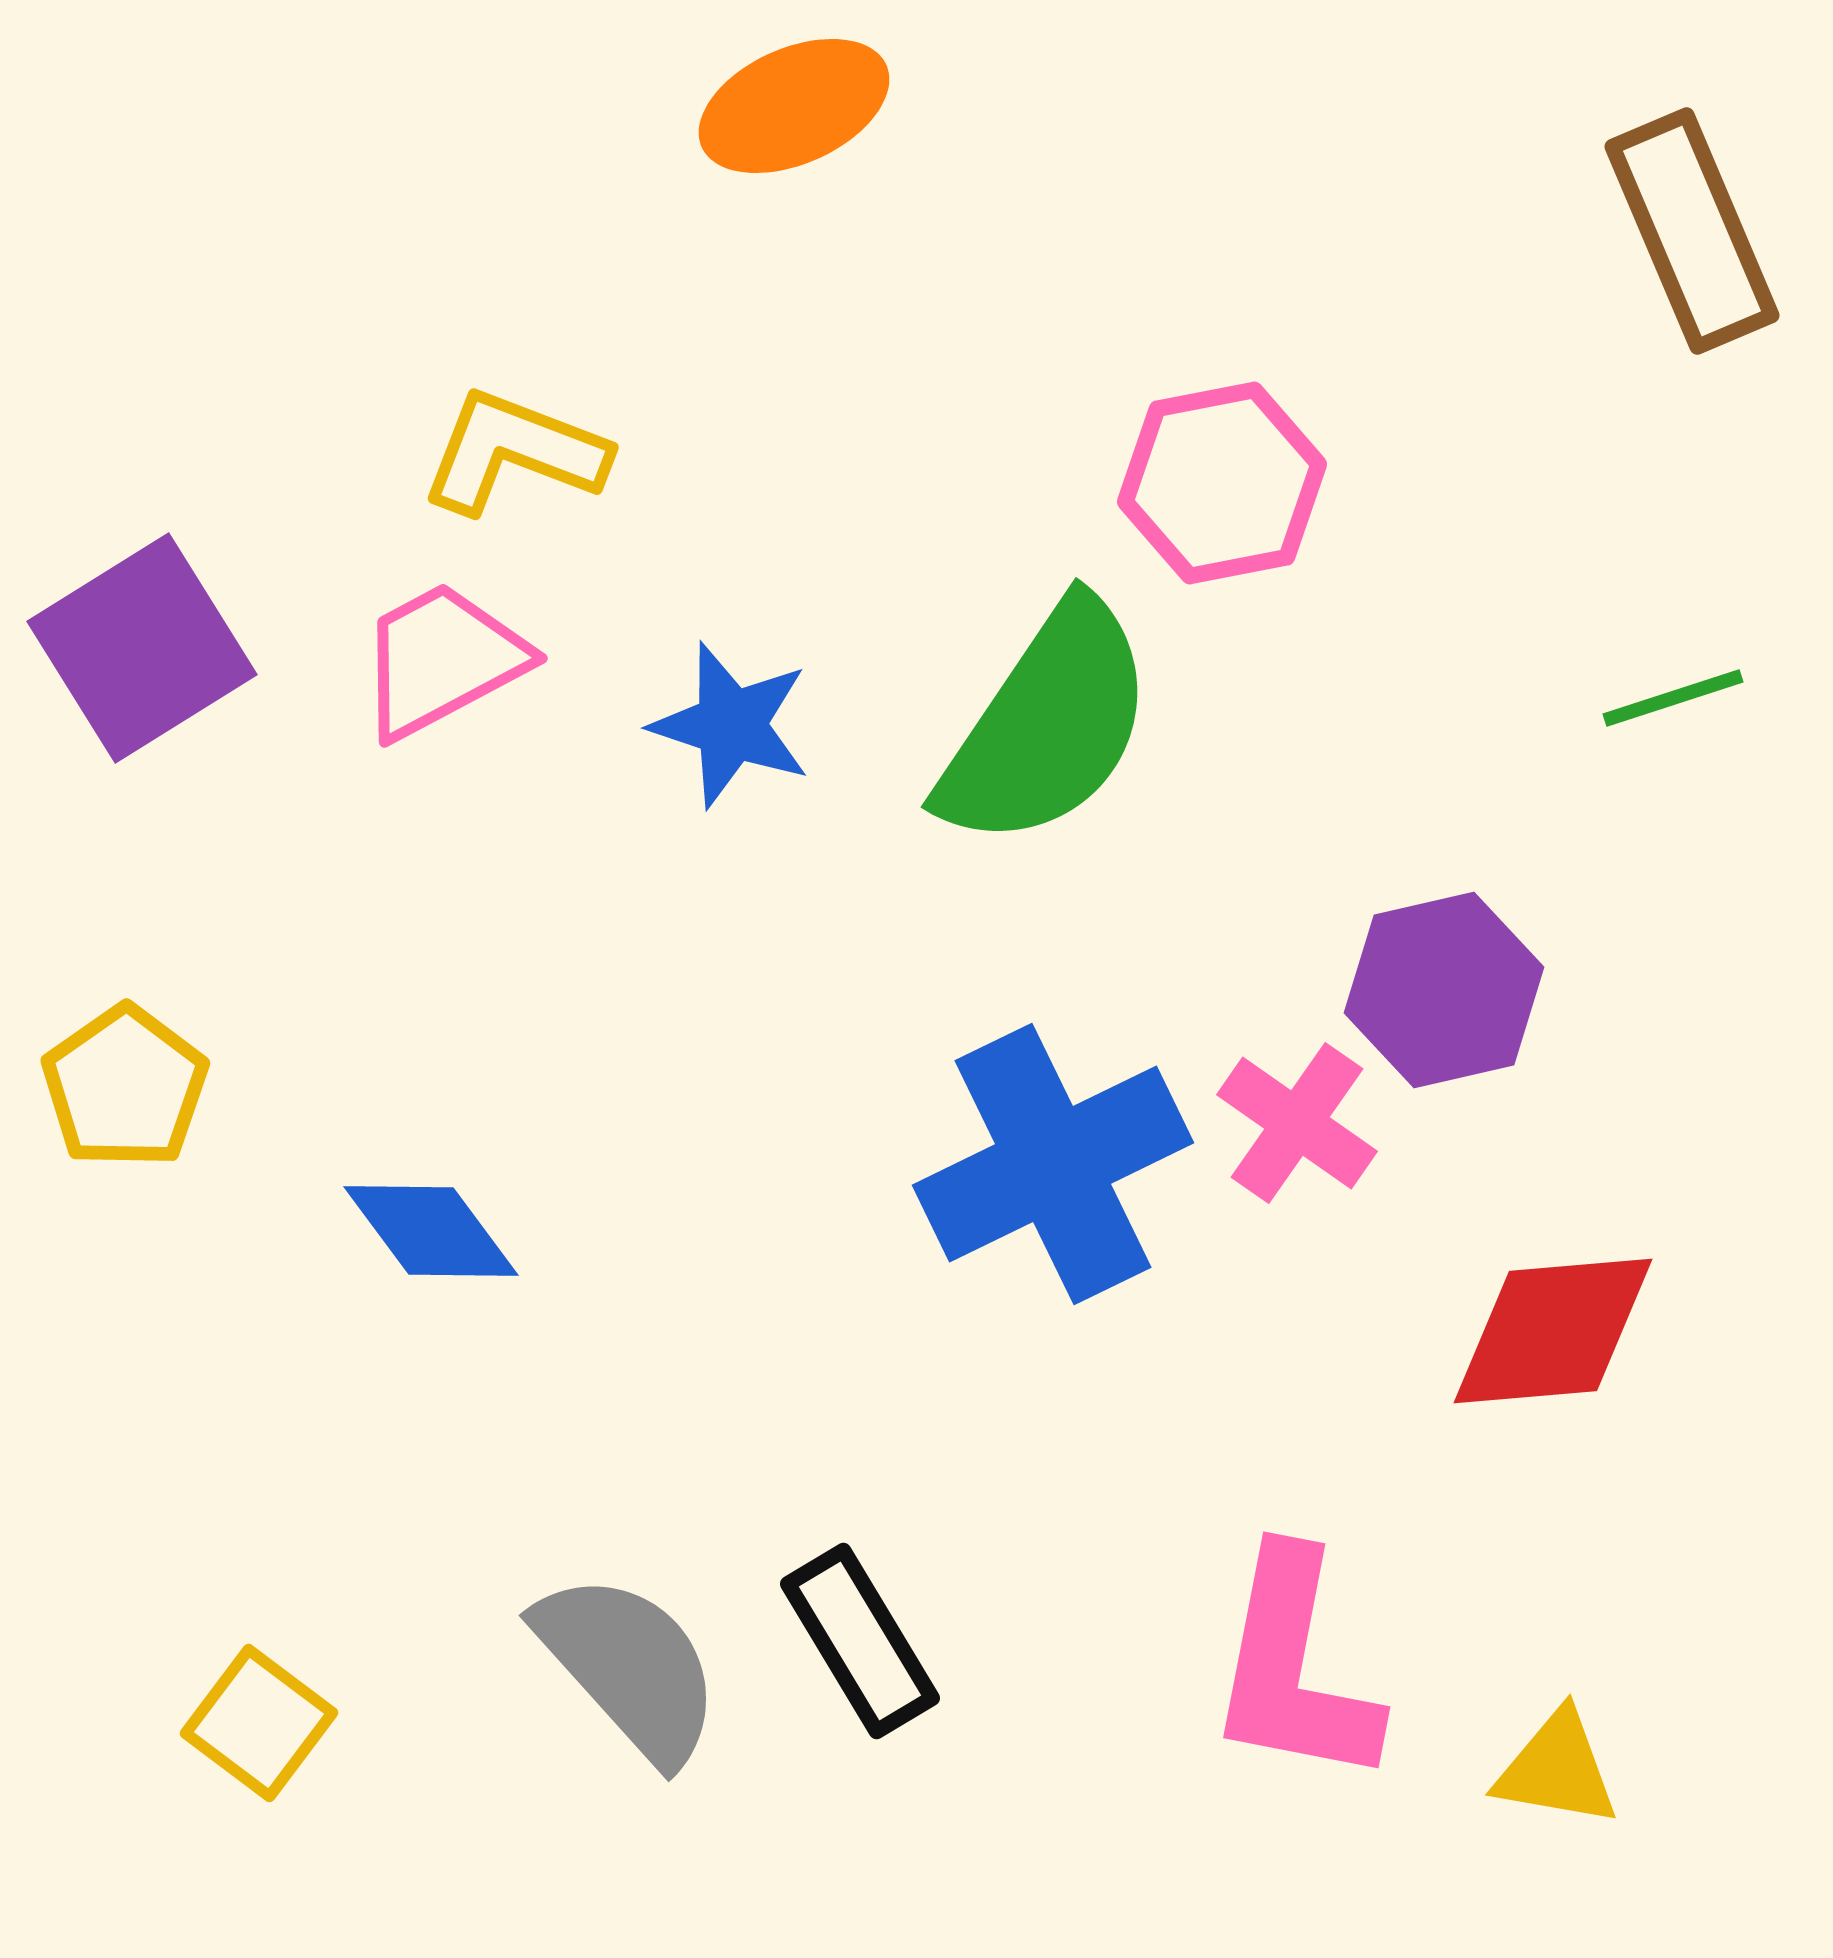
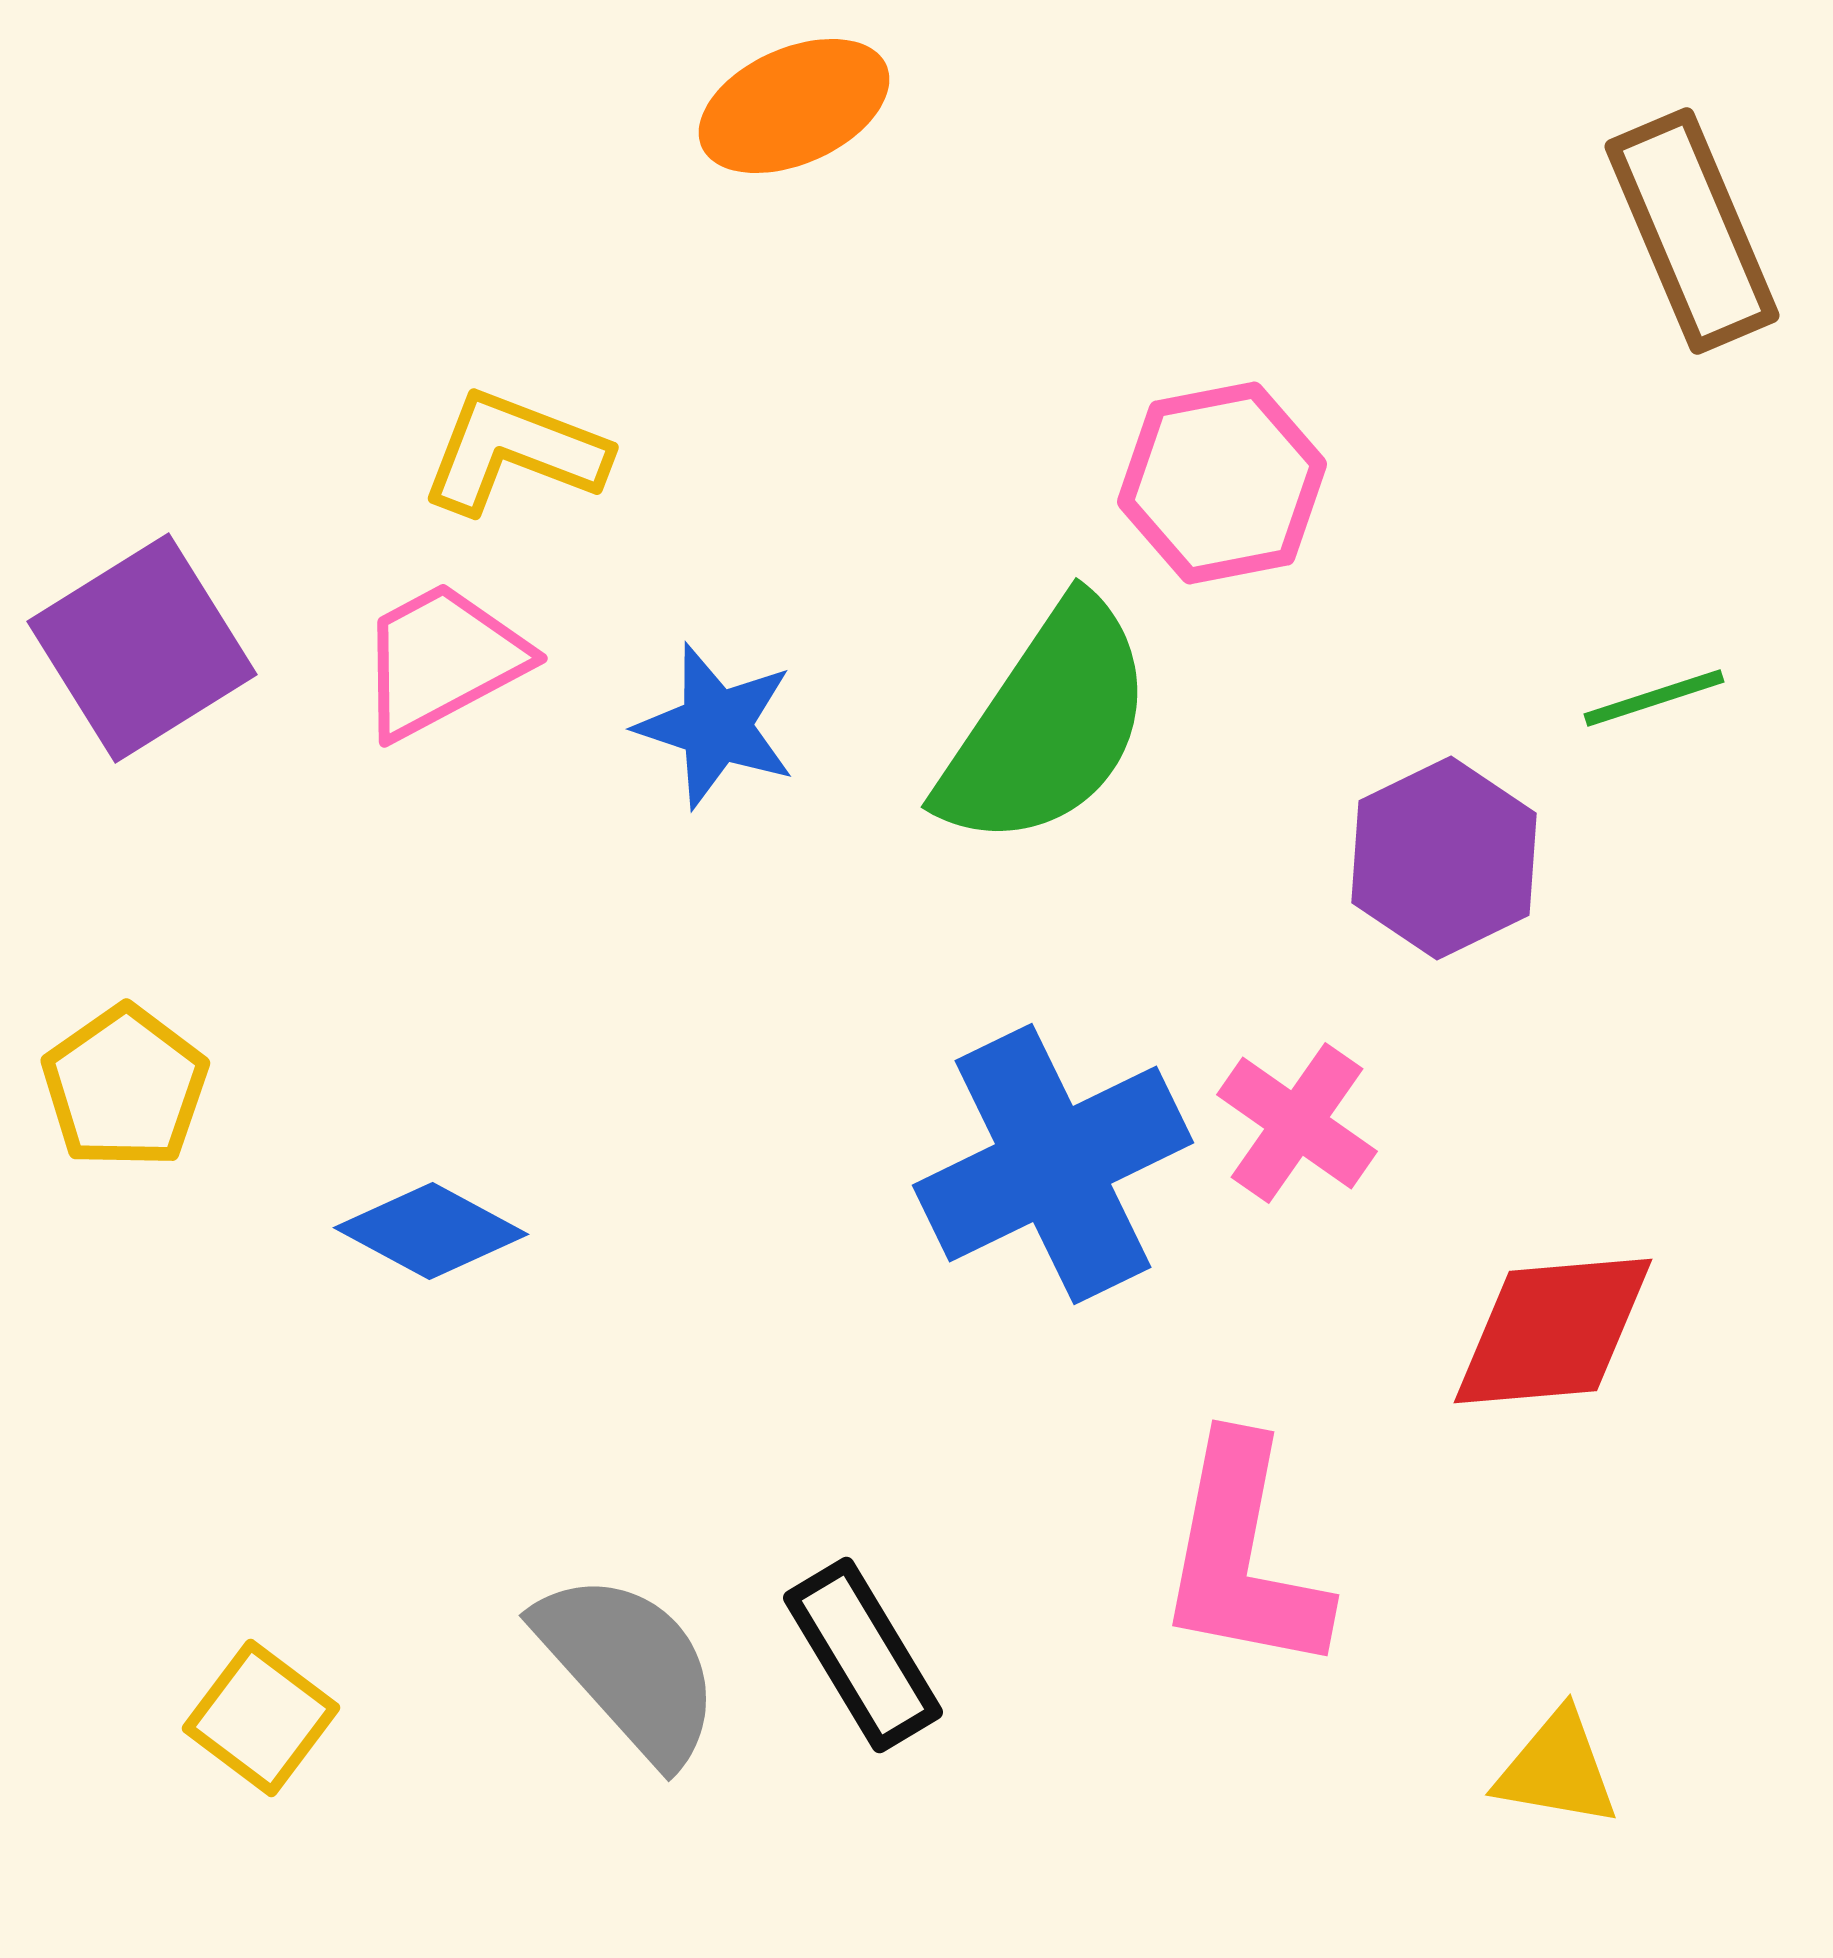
green line: moved 19 px left
blue star: moved 15 px left, 1 px down
purple hexagon: moved 132 px up; rotated 13 degrees counterclockwise
blue diamond: rotated 25 degrees counterclockwise
black rectangle: moved 3 px right, 14 px down
pink L-shape: moved 51 px left, 112 px up
yellow square: moved 2 px right, 5 px up
